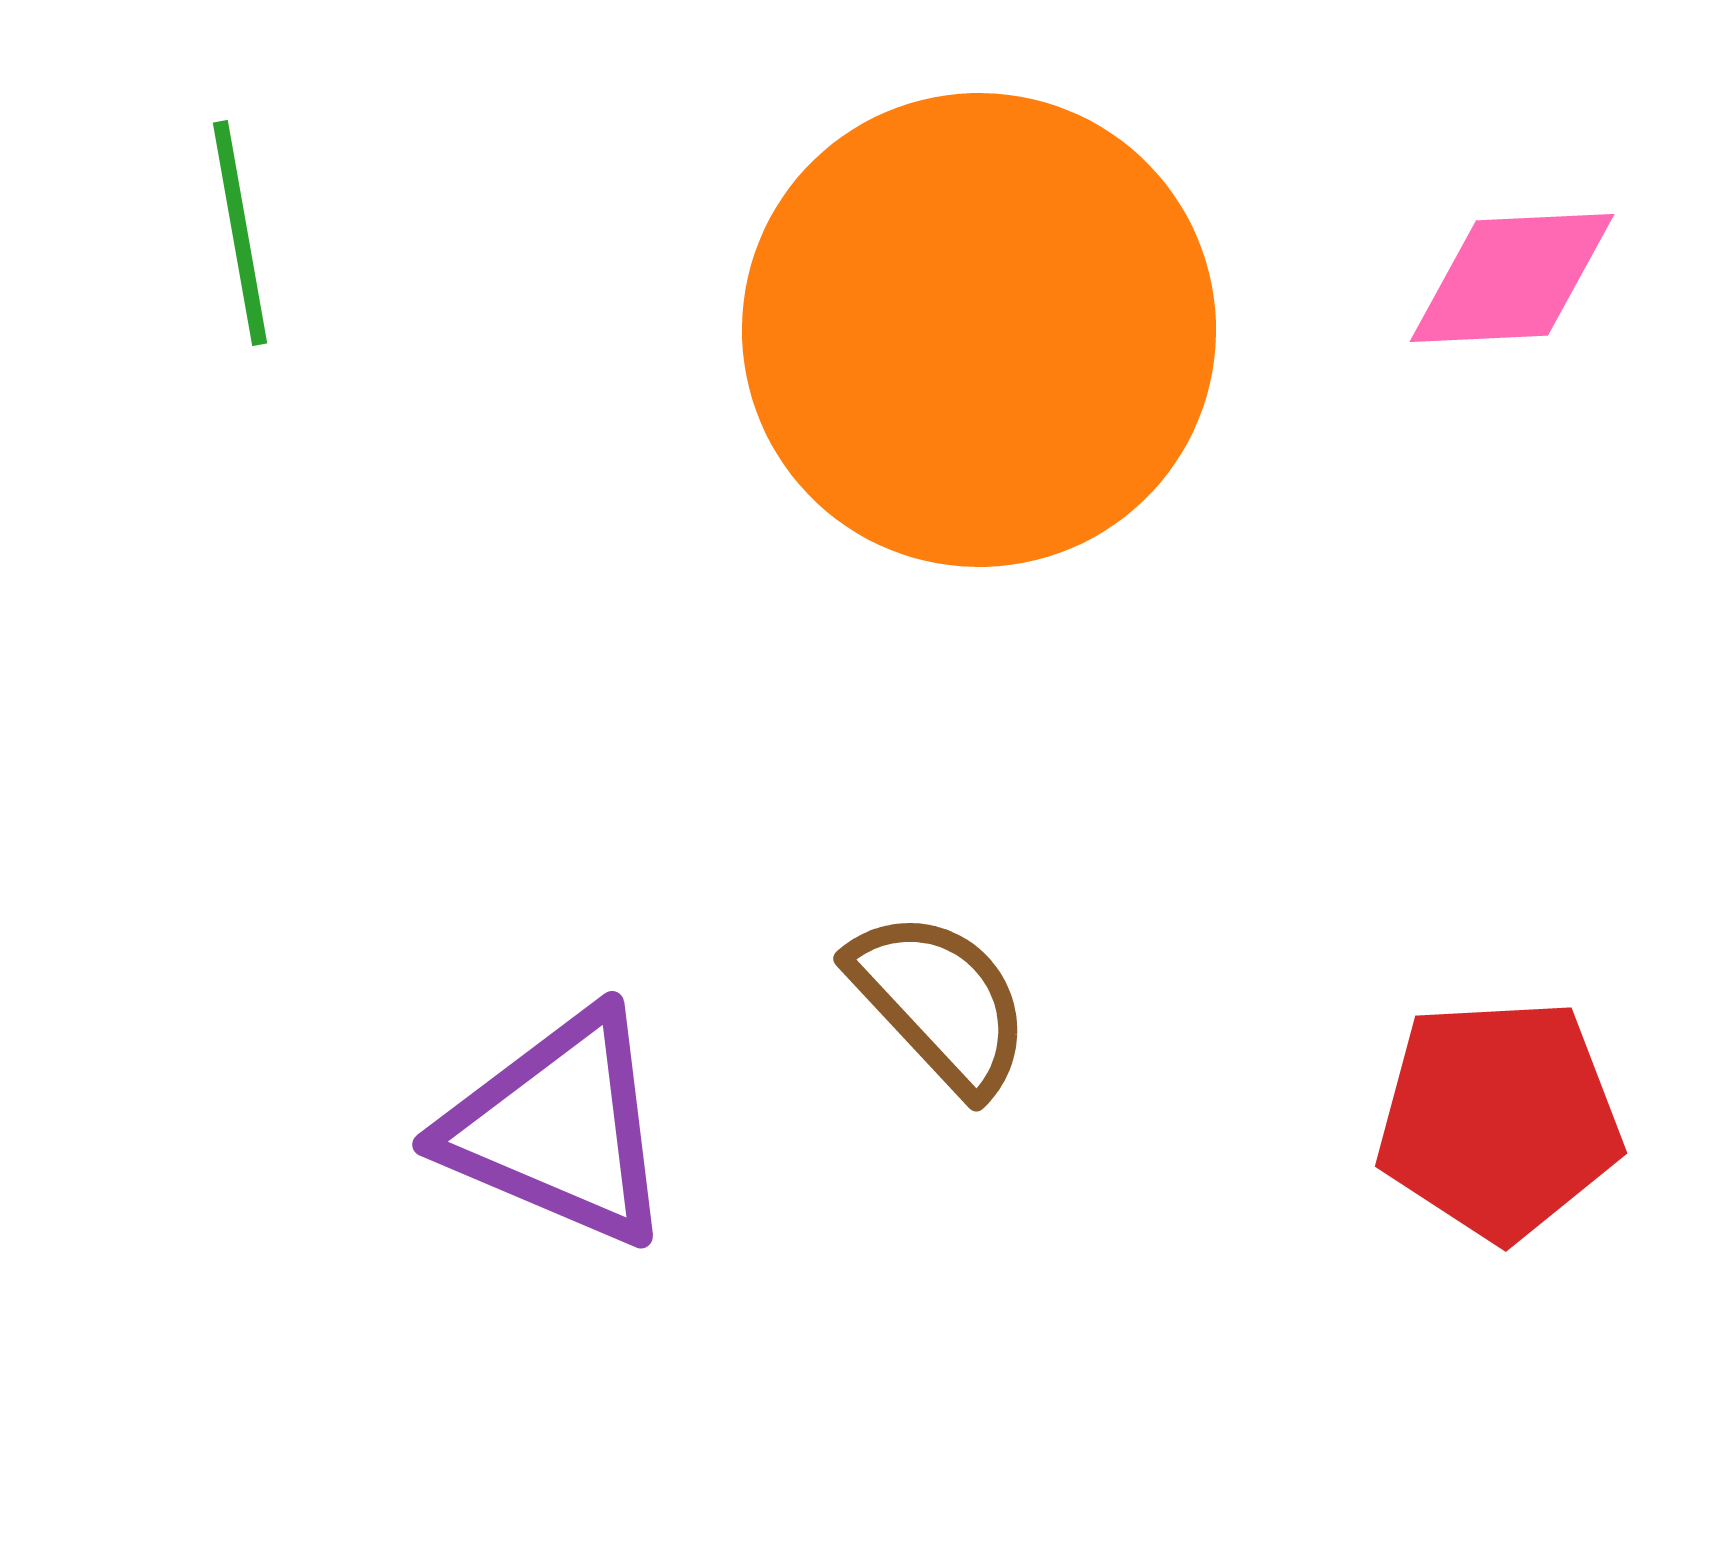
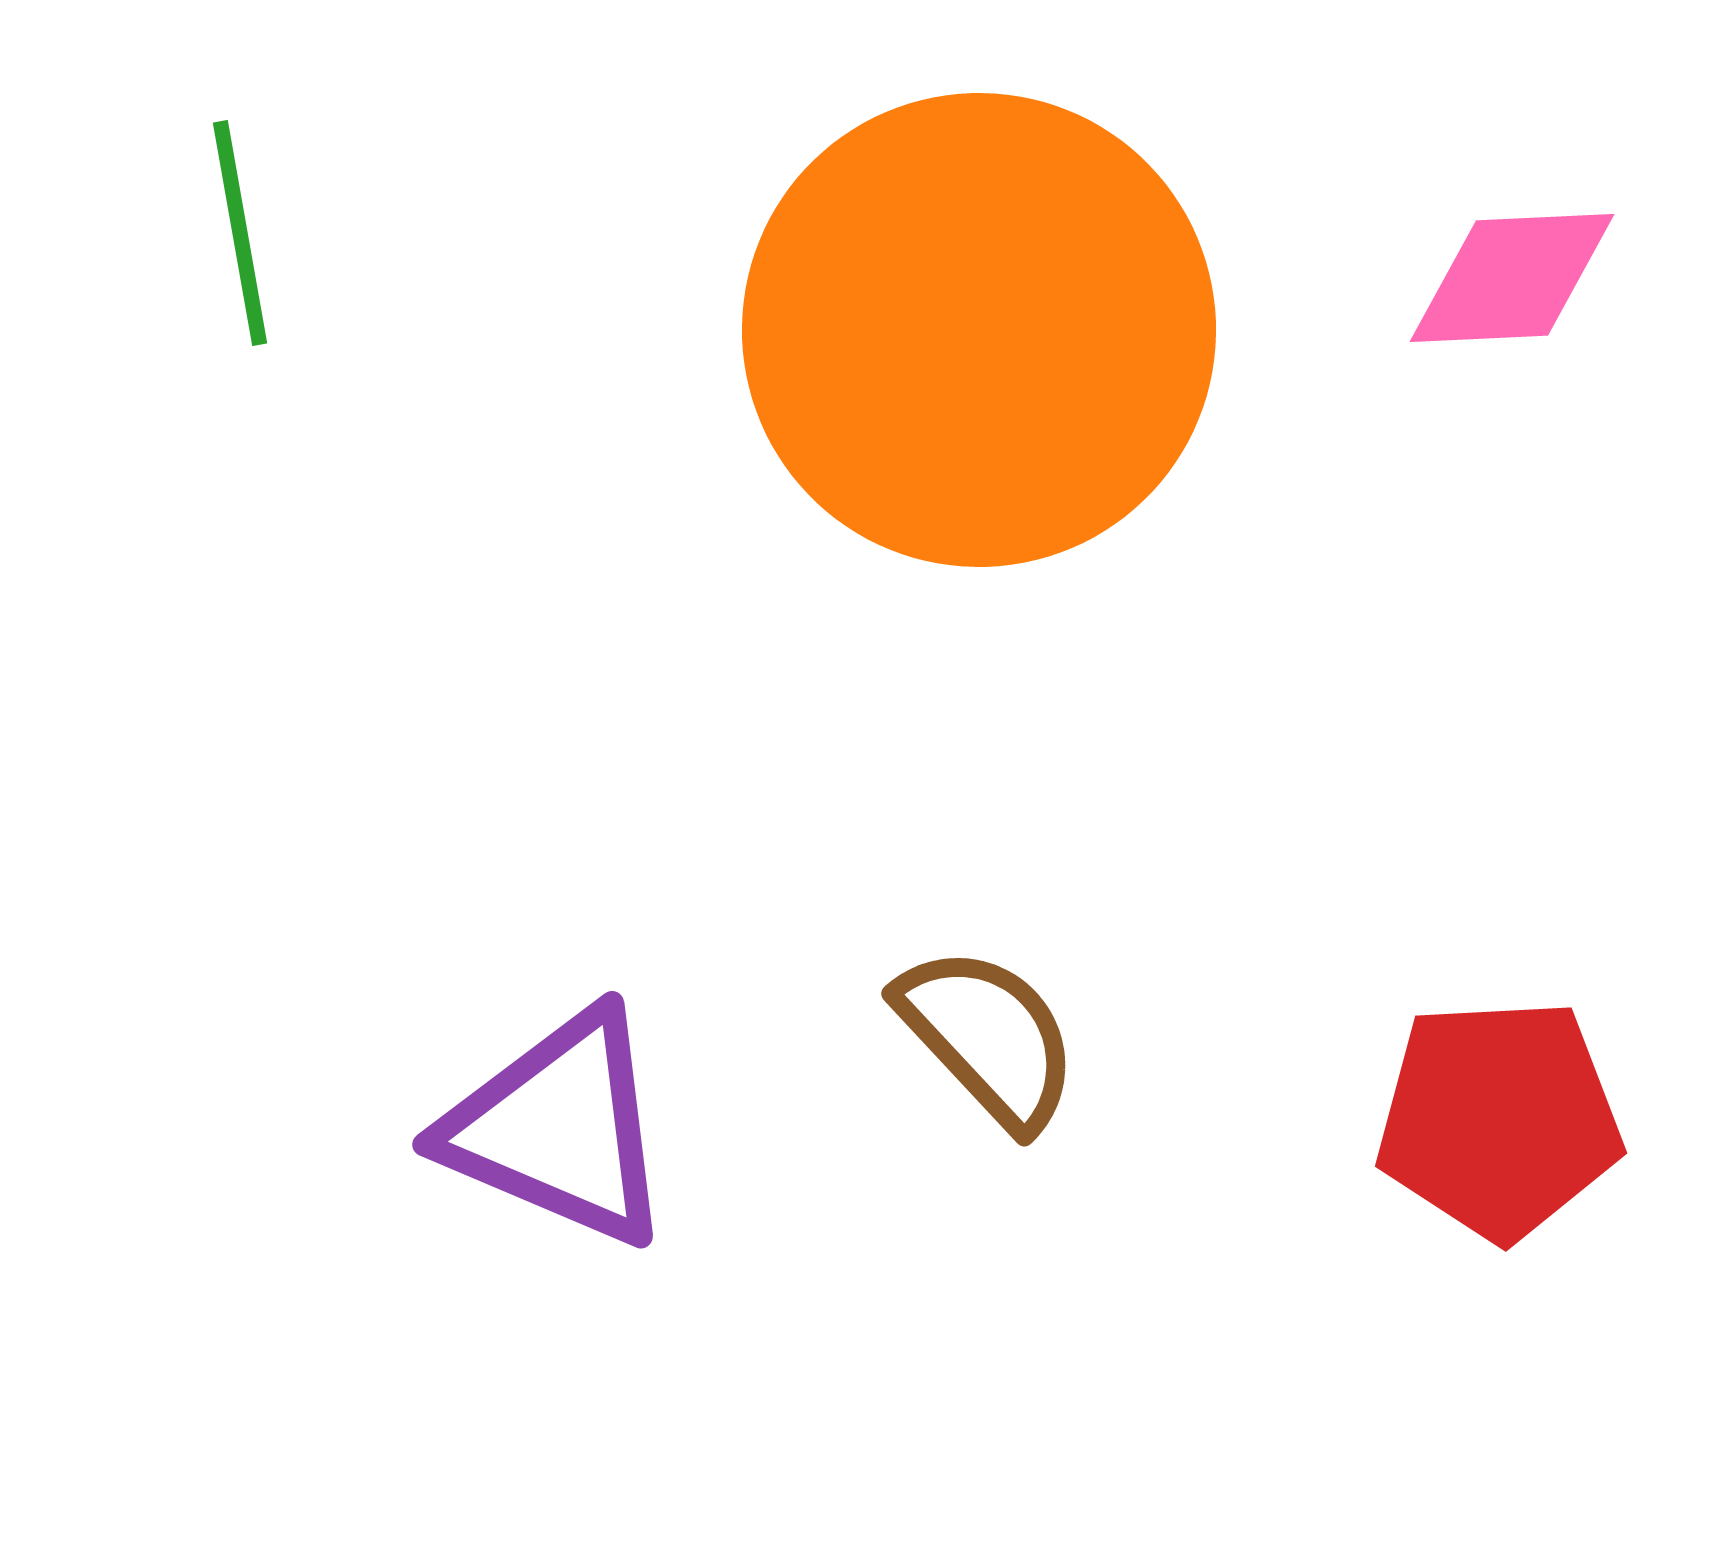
brown semicircle: moved 48 px right, 35 px down
